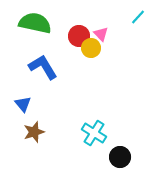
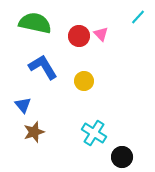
yellow circle: moved 7 px left, 33 px down
blue triangle: moved 1 px down
black circle: moved 2 px right
